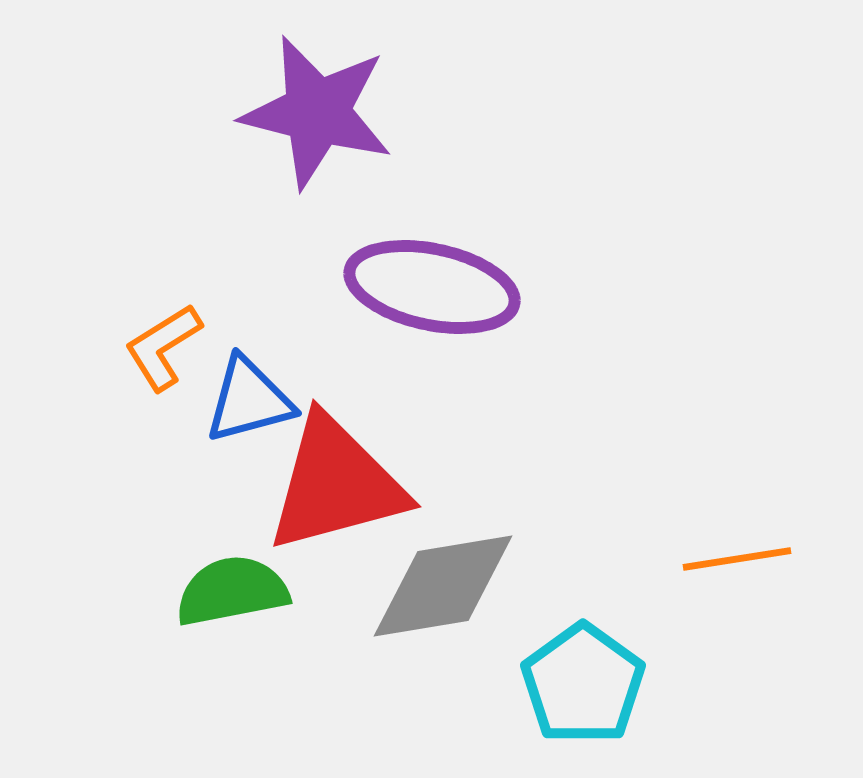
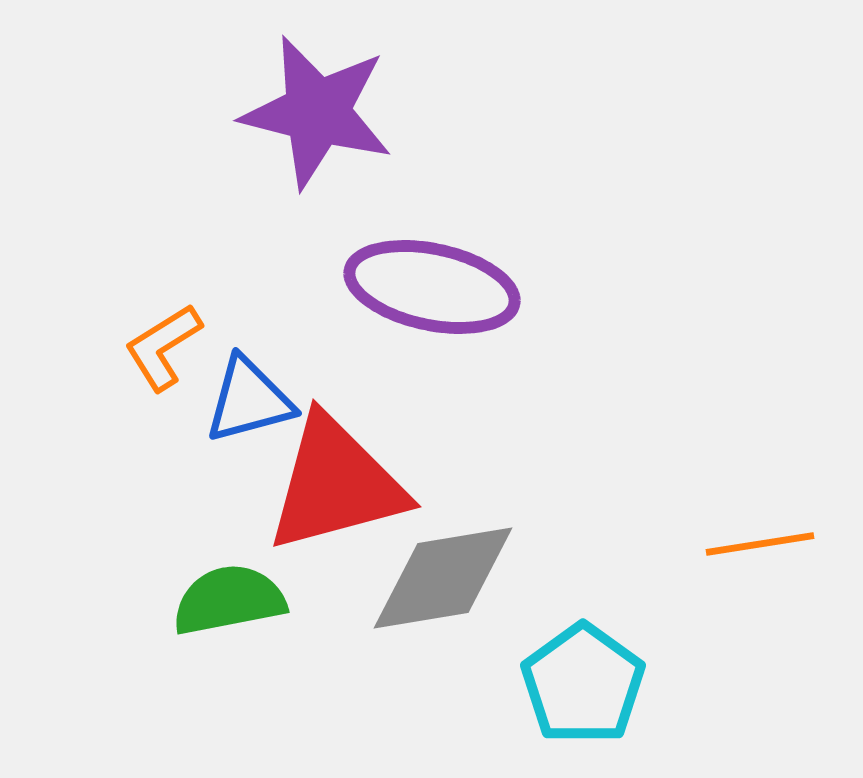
orange line: moved 23 px right, 15 px up
gray diamond: moved 8 px up
green semicircle: moved 3 px left, 9 px down
